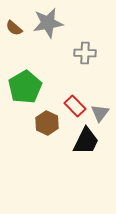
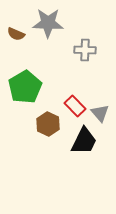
gray star: rotated 12 degrees clockwise
brown semicircle: moved 2 px right, 6 px down; rotated 18 degrees counterclockwise
gray cross: moved 3 px up
gray triangle: rotated 18 degrees counterclockwise
brown hexagon: moved 1 px right, 1 px down
black trapezoid: moved 2 px left
